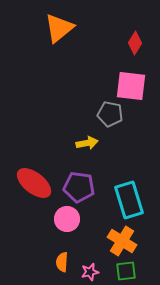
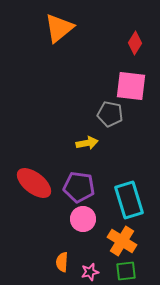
pink circle: moved 16 px right
